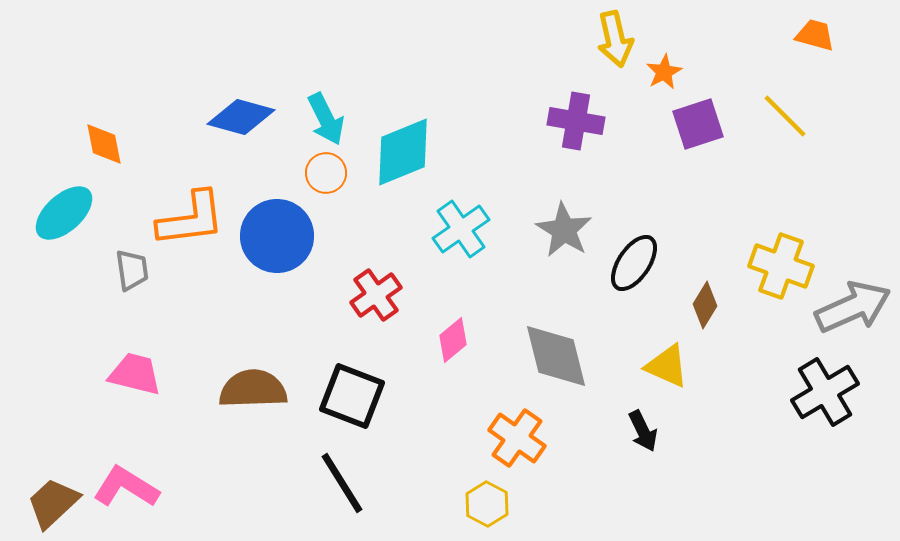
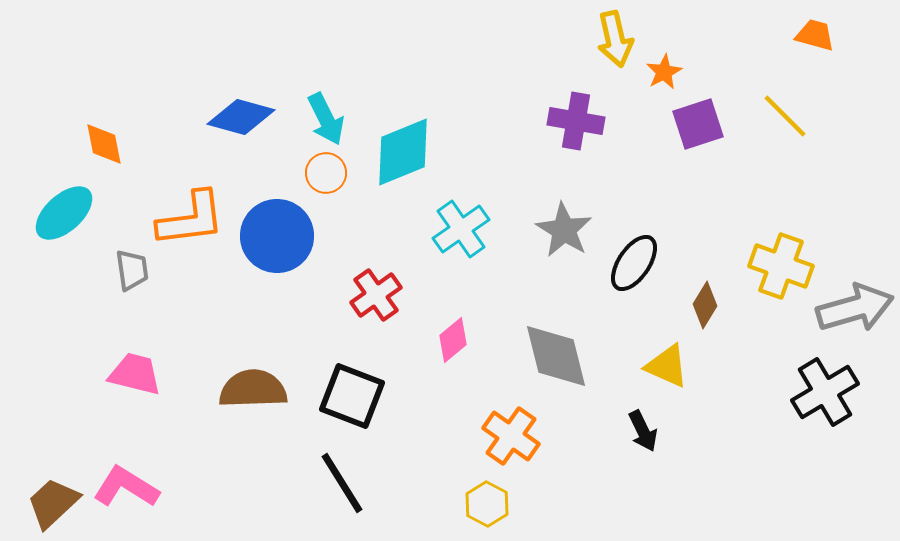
gray arrow: moved 2 px right, 1 px down; rotated 8 degrees clockwise
orange cross: moved 6 px left, 2 px up
